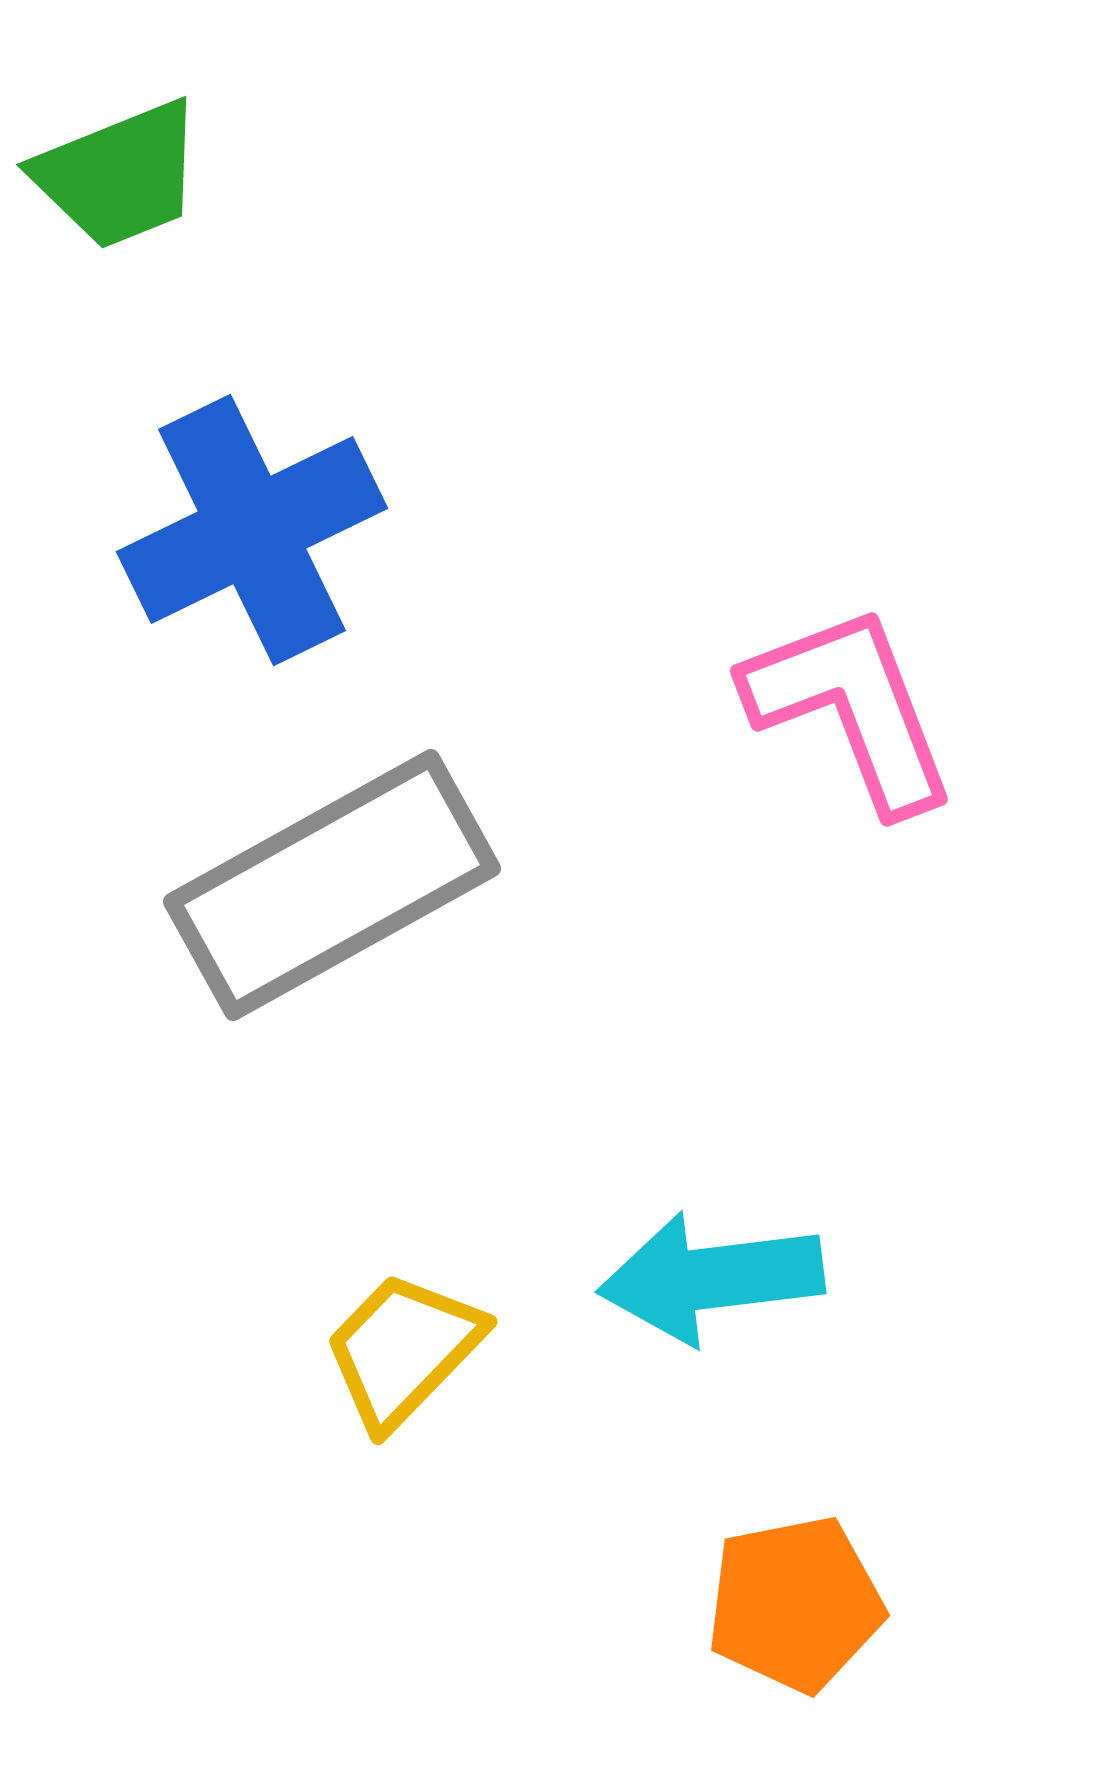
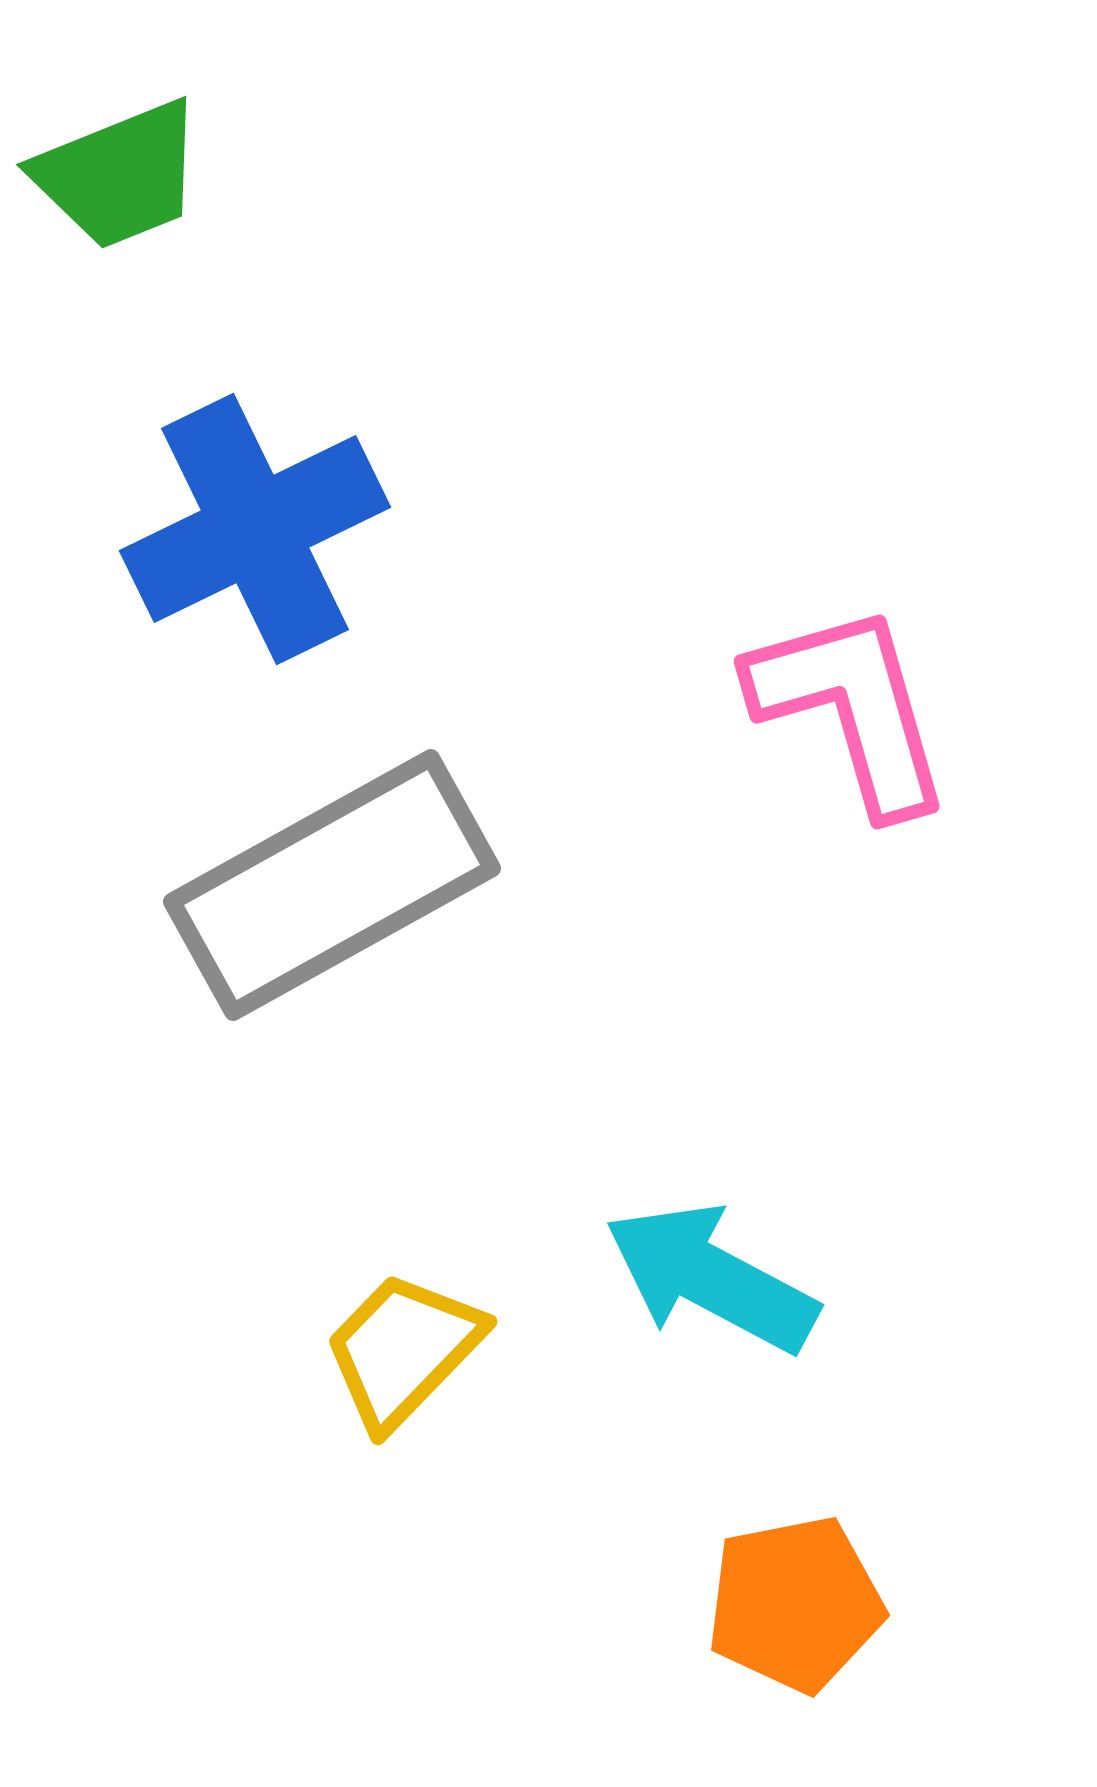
blue cross: moved 3 px right, 1 px up
pink L-shape: rotated 5 degrees clockwise
cyan arrow: rotated 35 degrees clockwise
